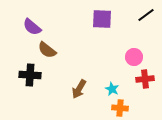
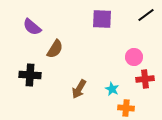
brown semicircle: moved 8 px right, 1 px up; rotated 96 degrees counterclockwise
orange cross: moved 6 px right
